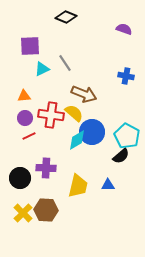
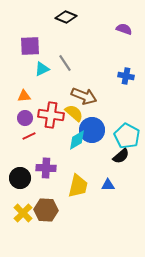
brown arrow: moved 2 px down
blue circle: moved 2 px up
